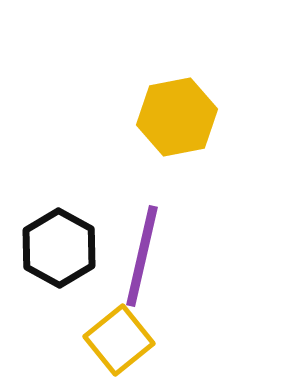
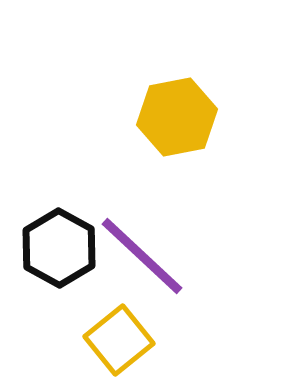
purple line: rotated 60 degrees counterclockwise
